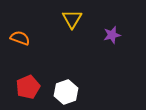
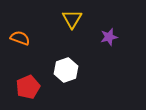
purple star: moved 3 px left, 2 px down
white hexagon: moved 22 px up
